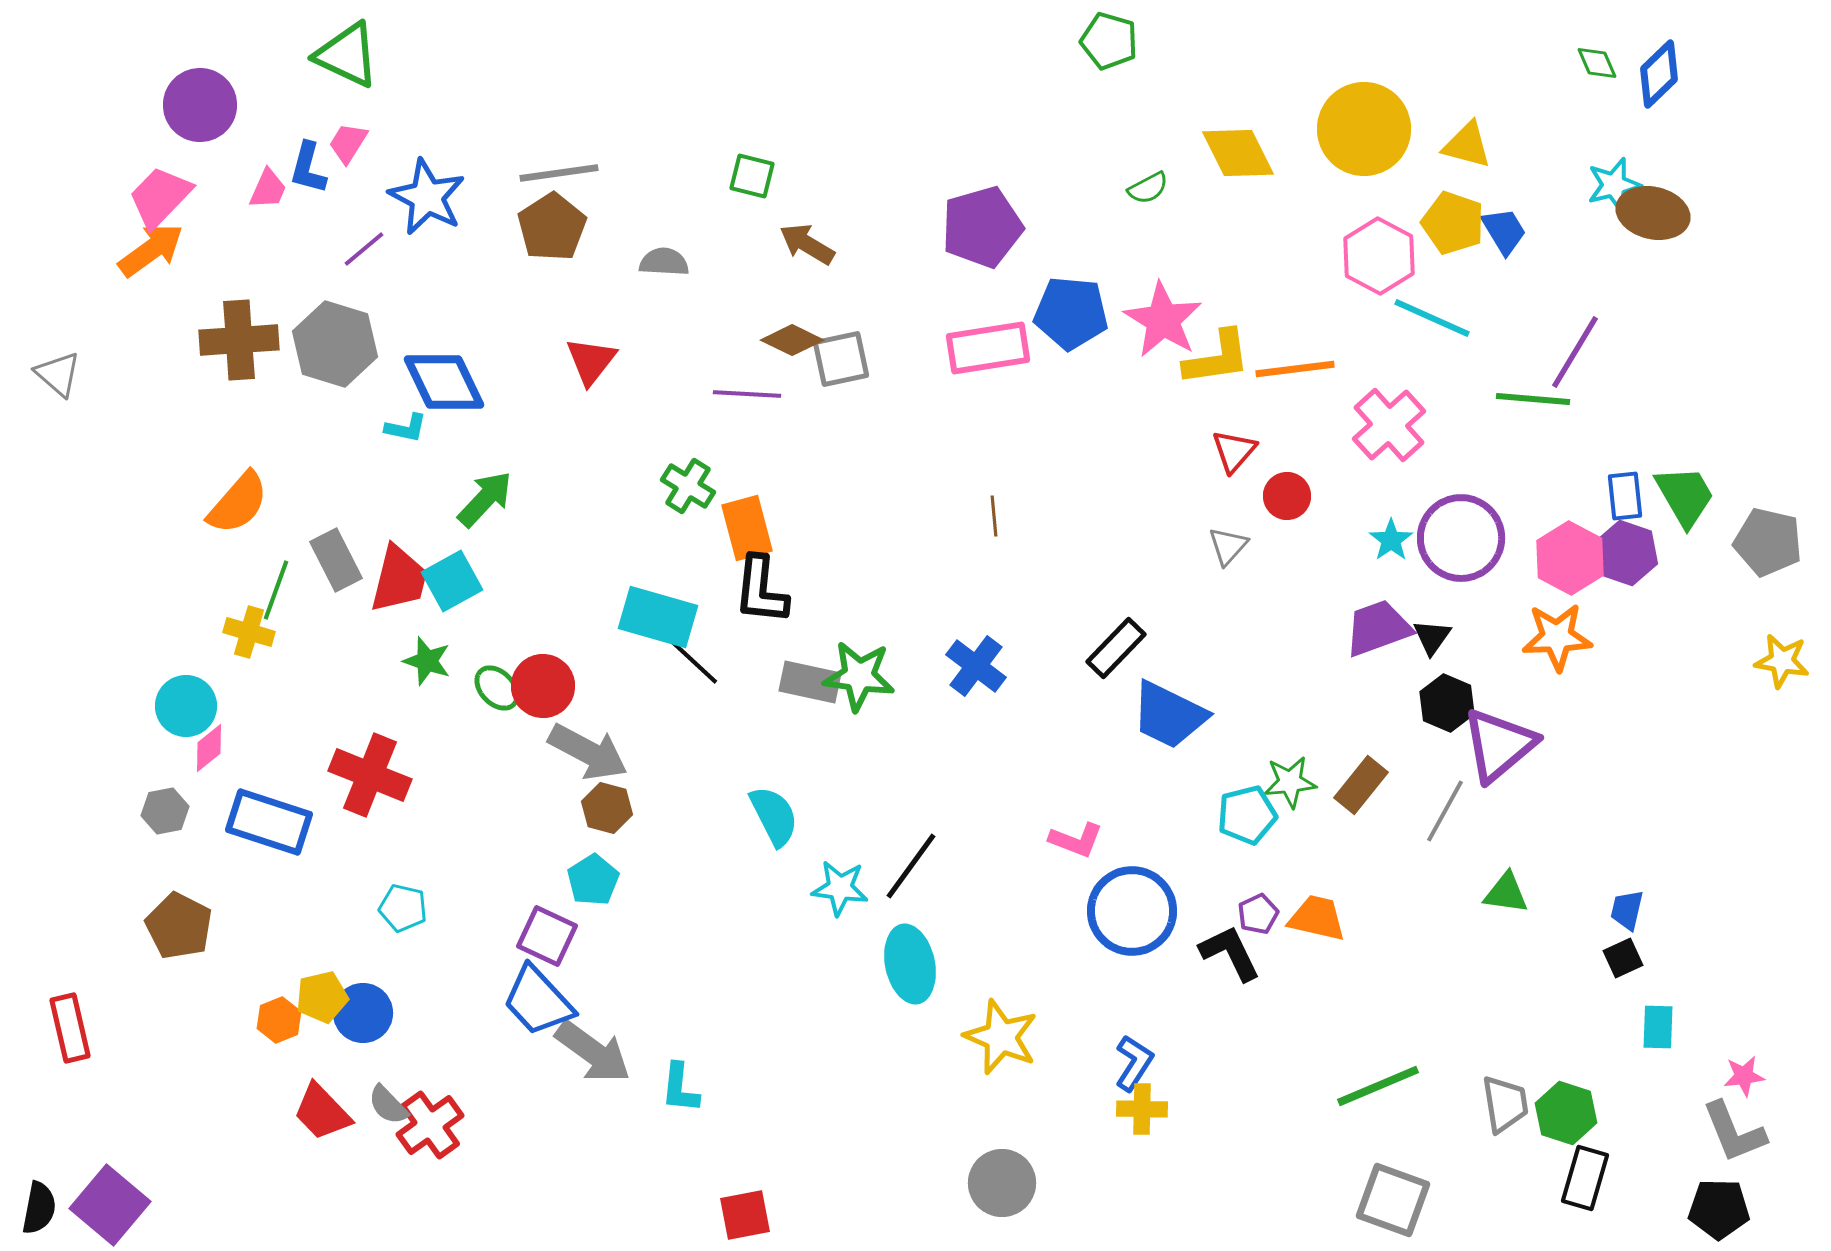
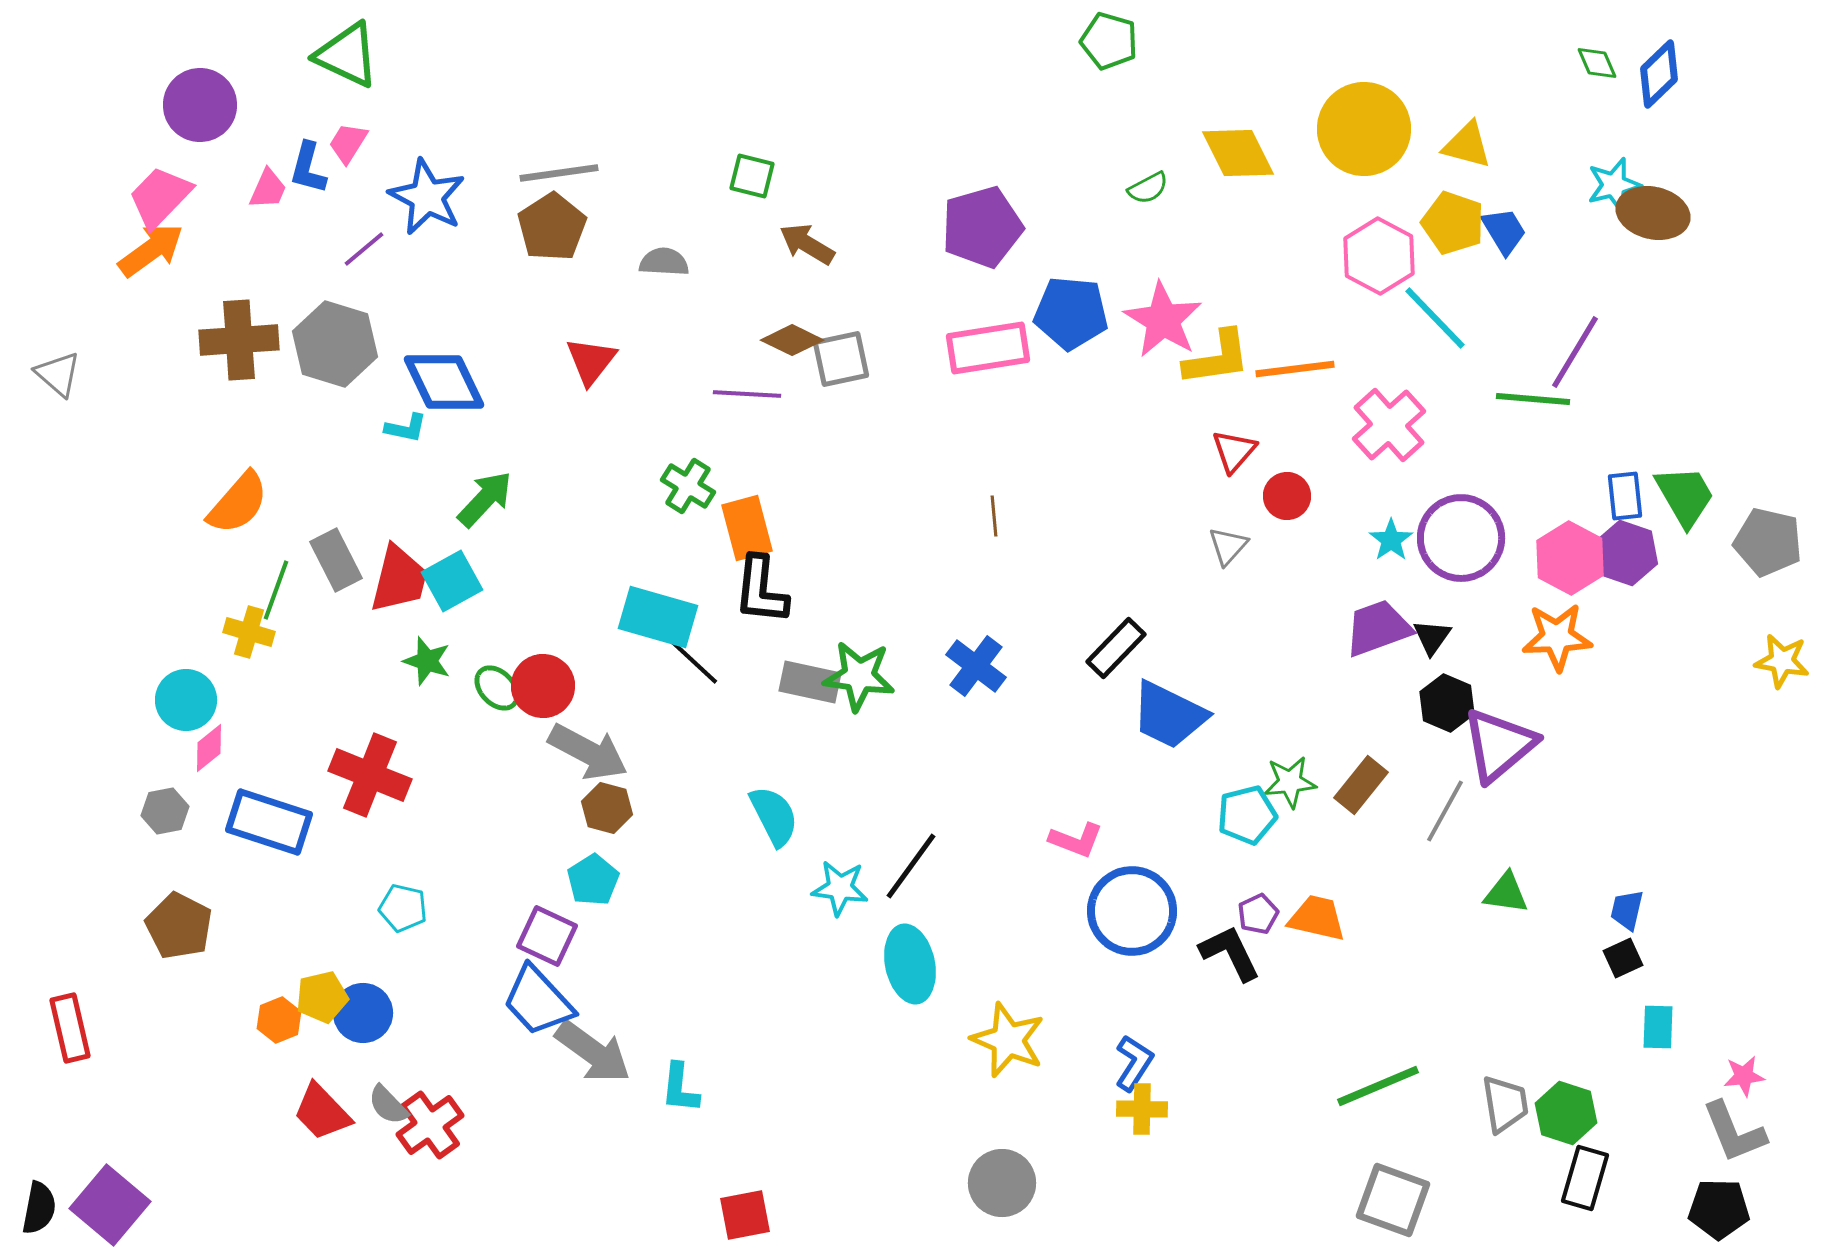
cyan line at (1432, 318): moved 3 px right; rotated 22 degrees clockwise
cyan circle at (186, 706): moved 6 px up
yellow star at (1001, 1037): moved 7 px right, 3 px down
